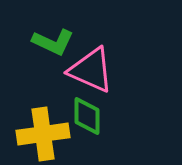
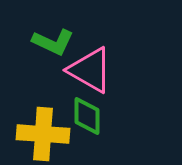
pink triangle: moved 1 px left; rotated 6 degrees clockwise
yellow cross: rotated 12 degrees clockwise
